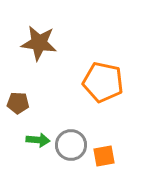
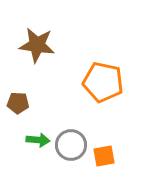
brown star: moved 2 px left, 2 px down
